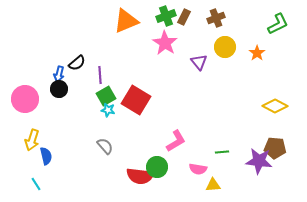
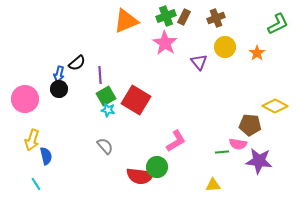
brown pentagon: moved 25 px left, 23 px up
pink semicircle: moved 40 px right, 25 px up
